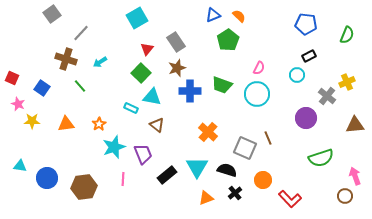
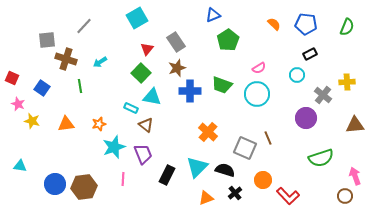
gray square at (52, 14): moved 5 px left, 26 px down; rotated 30 degrees clockwise
orange semicircle at (239, 16): moved 35 px right, 8 px down
gray line at (81, 33): moved 3 px right, 7 px up
green semicircle at (347, 35): moved 8 px up
black rectangle at (309, 56): moved 1 px right, 2 px up
pink semicircle at (259, 68): rotated 32 degrees clockwise
yellow cross at (347, 82): rotated 21 degrees clockwise
green line at (80, 86): rotated 32 degrees clockwise
gray cross at (327, 96): moved 4 px left, 1 px up
yellow star at (32, 121): rotated 14 degrees clockwise
orange star at (99, 124): rotated 16 degrees clockwise
brown triangle at (157, 125): moved 11 px left
cyan triangle at (197, 167): rotated 15 degrees clockwise
black semicircle at (227, 170): moved 2 px left
black rectangle at (167, 175): rotated 24 degrees counterclockwise
blue circle at (47, 178): moved 8 px right, 6 px down
red L-shape at (290, 199): moved 2 px left, 3 px up
